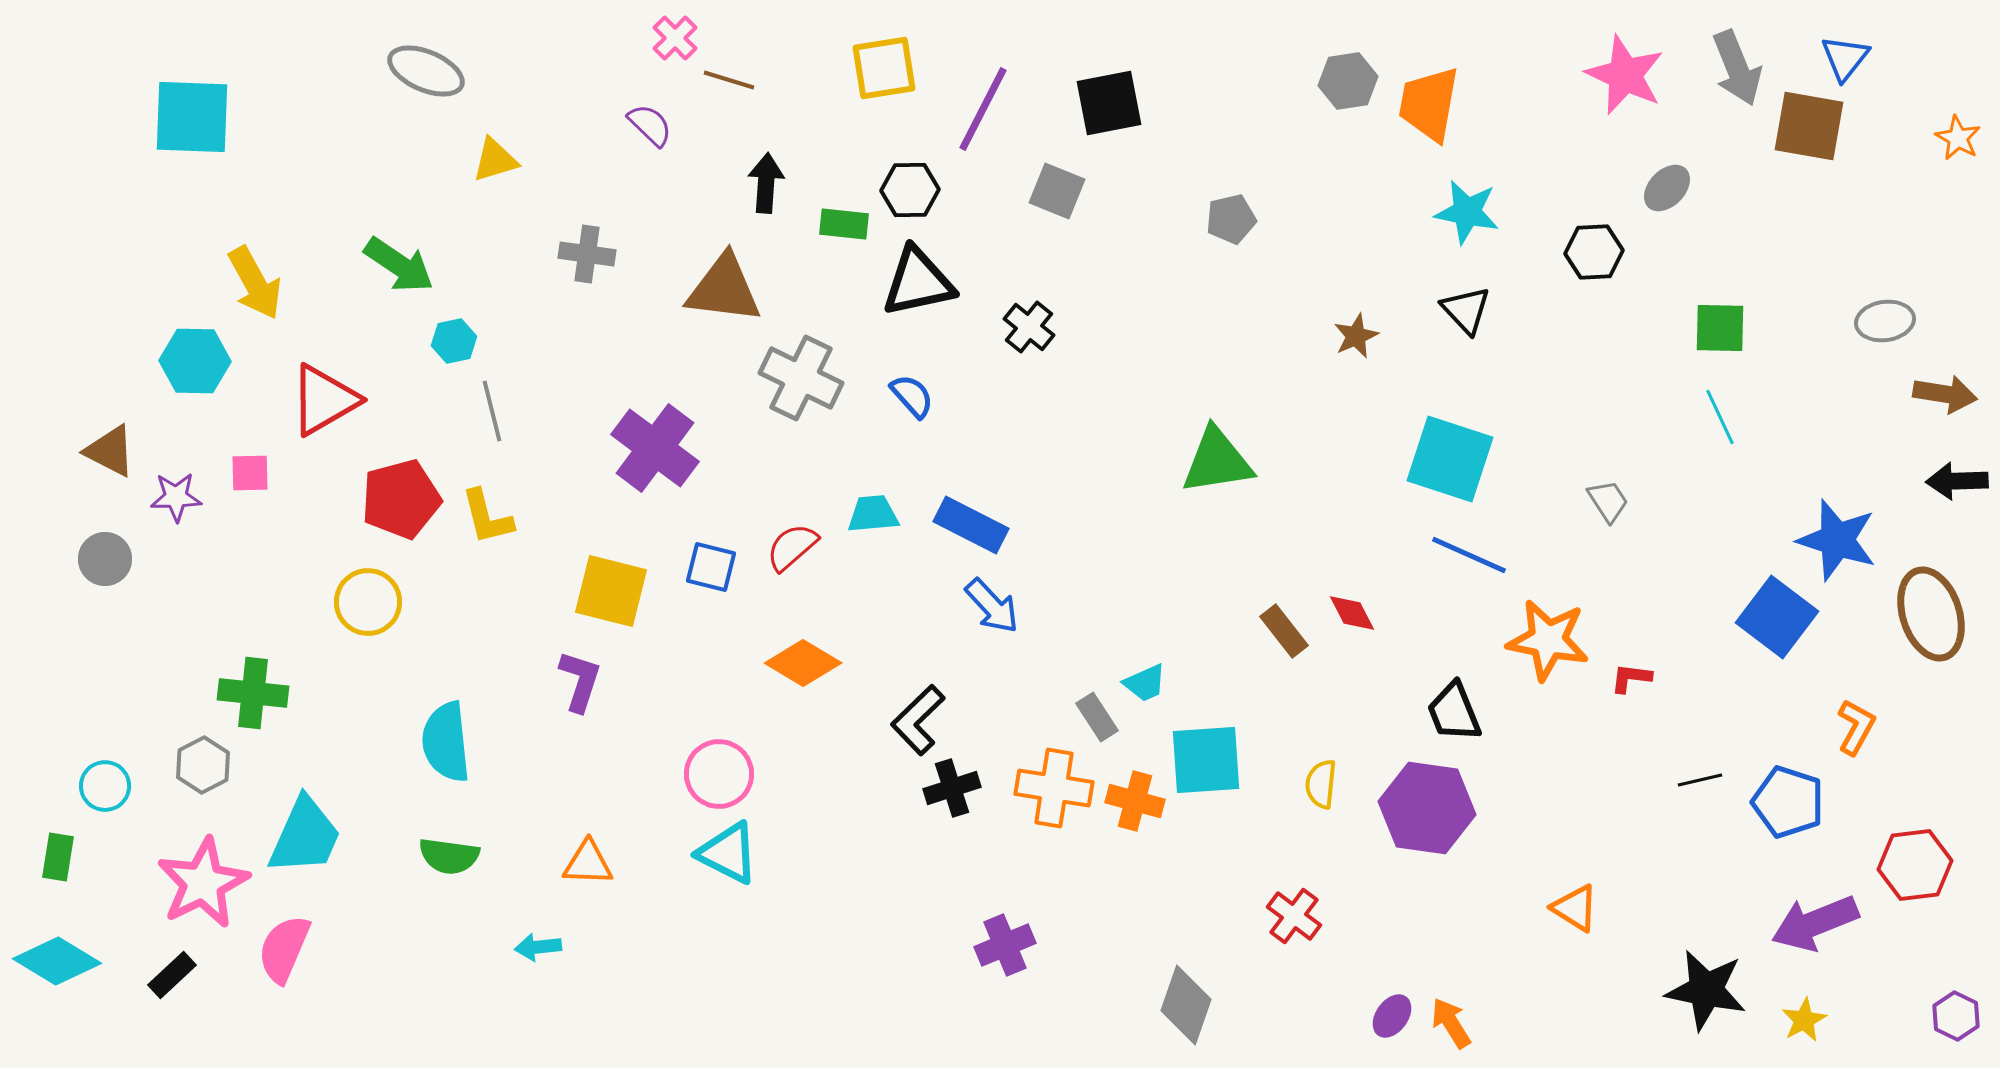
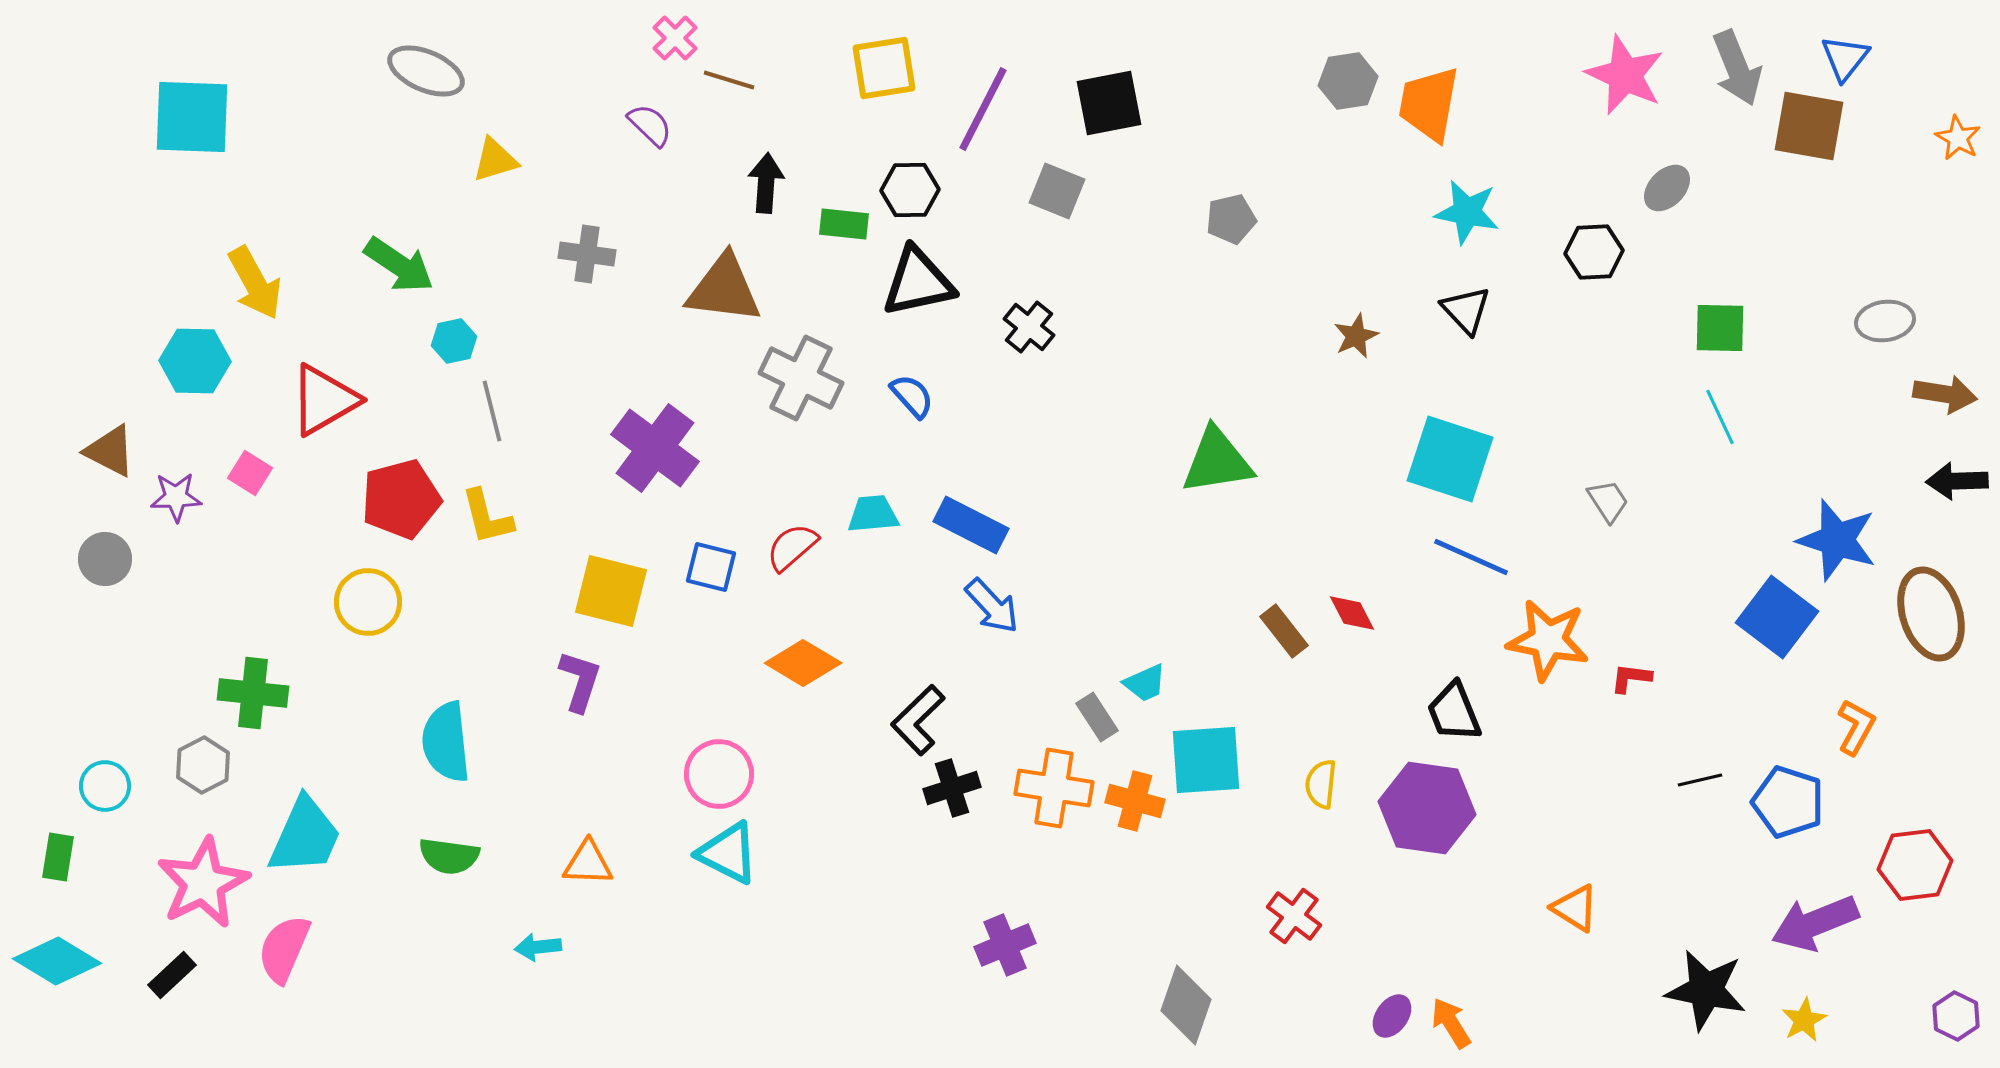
pink square at (250, 473): rotated 33 degrees clockwise
blue line at (1469, 555): moved 2 px right, 2 px down
